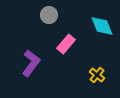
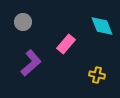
gray circle: moved 26 px left, 7 px down
purple L-shape: rotated 12 degrees clockwise
yellow cross: rotated 28 degrees counterclockwise
